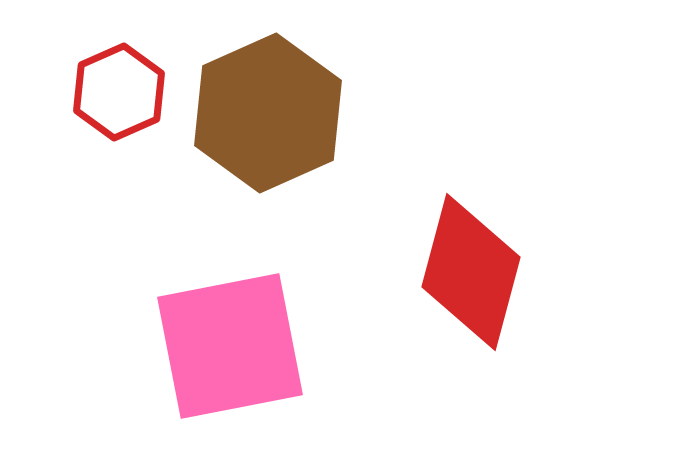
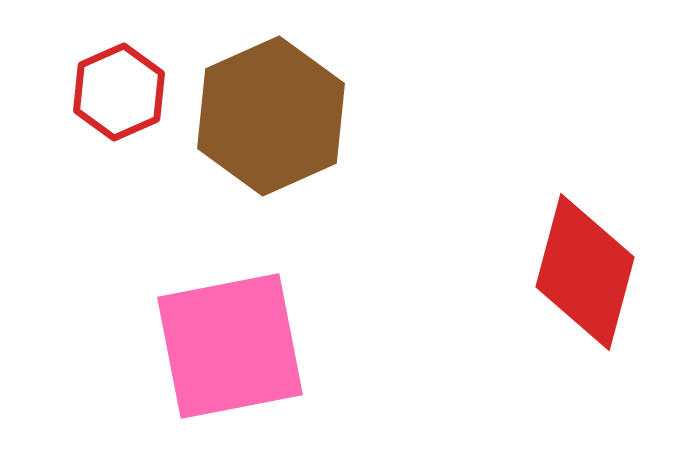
brown hexagon: moved 3 px right, 3 px down
red diamond: moved 114 px right
